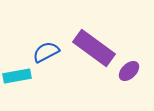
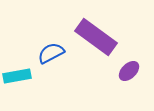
purple rectangle: moved 2 px right, 11 px up
blue semicircle: moved 5 px right, 1 px down
